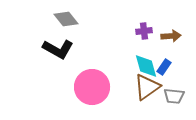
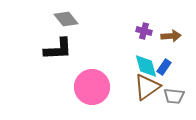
purple cross: rotated 21 degrees clockwise
black L-shape: rotated 32 degrees counterclockwise
